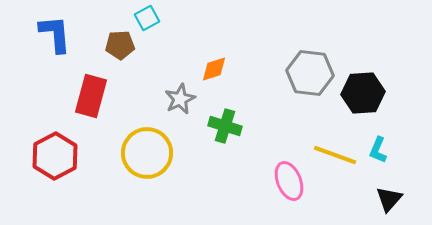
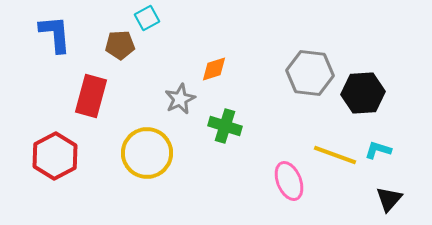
cyan L-shape: rotated 84 degrees clockwise
